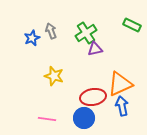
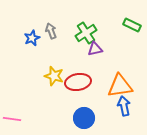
orange triangle: moved 2 px down; rotated 16 degrees clockwise
red ellipse: moved 15 px left, 15 px up
blue arrow: moved 2 px right
pink line: moved 35 px left
